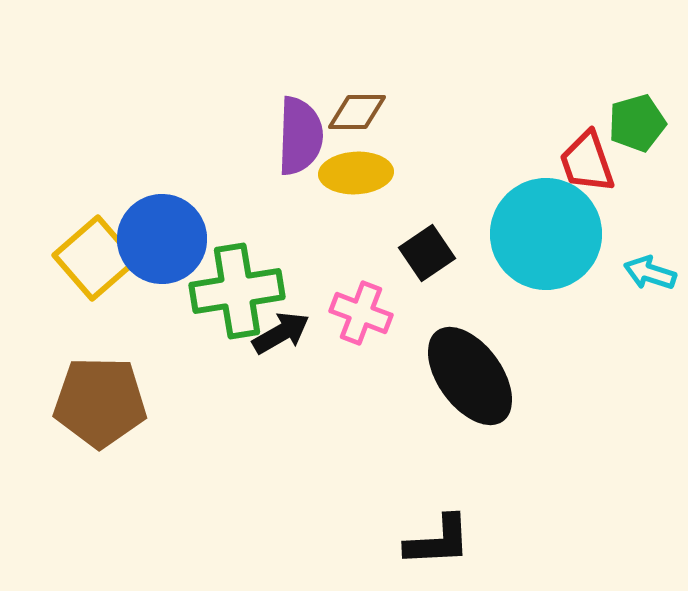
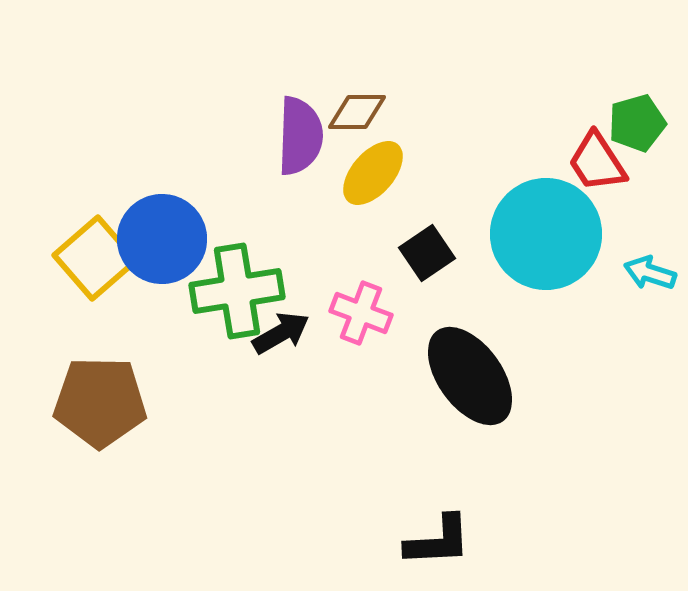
red trapezoid: moved 10 px right; rotated 14 degrees counterclockwise
yellow ellipse: moved 17 px right; rotated 46 degrees counterclockwise
